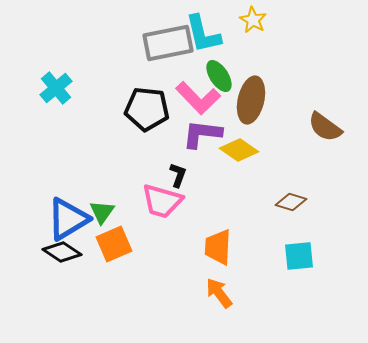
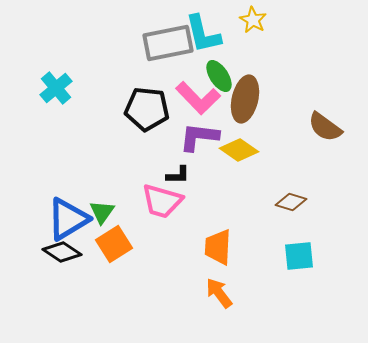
brown ellipse: moved 6 px left, 1 px up
purple L-shape: moved 3 px left, 3 px down
black L-shape: rotated 70 degrees clockwise
orange square: rotated 9 degrees counterclockwise
